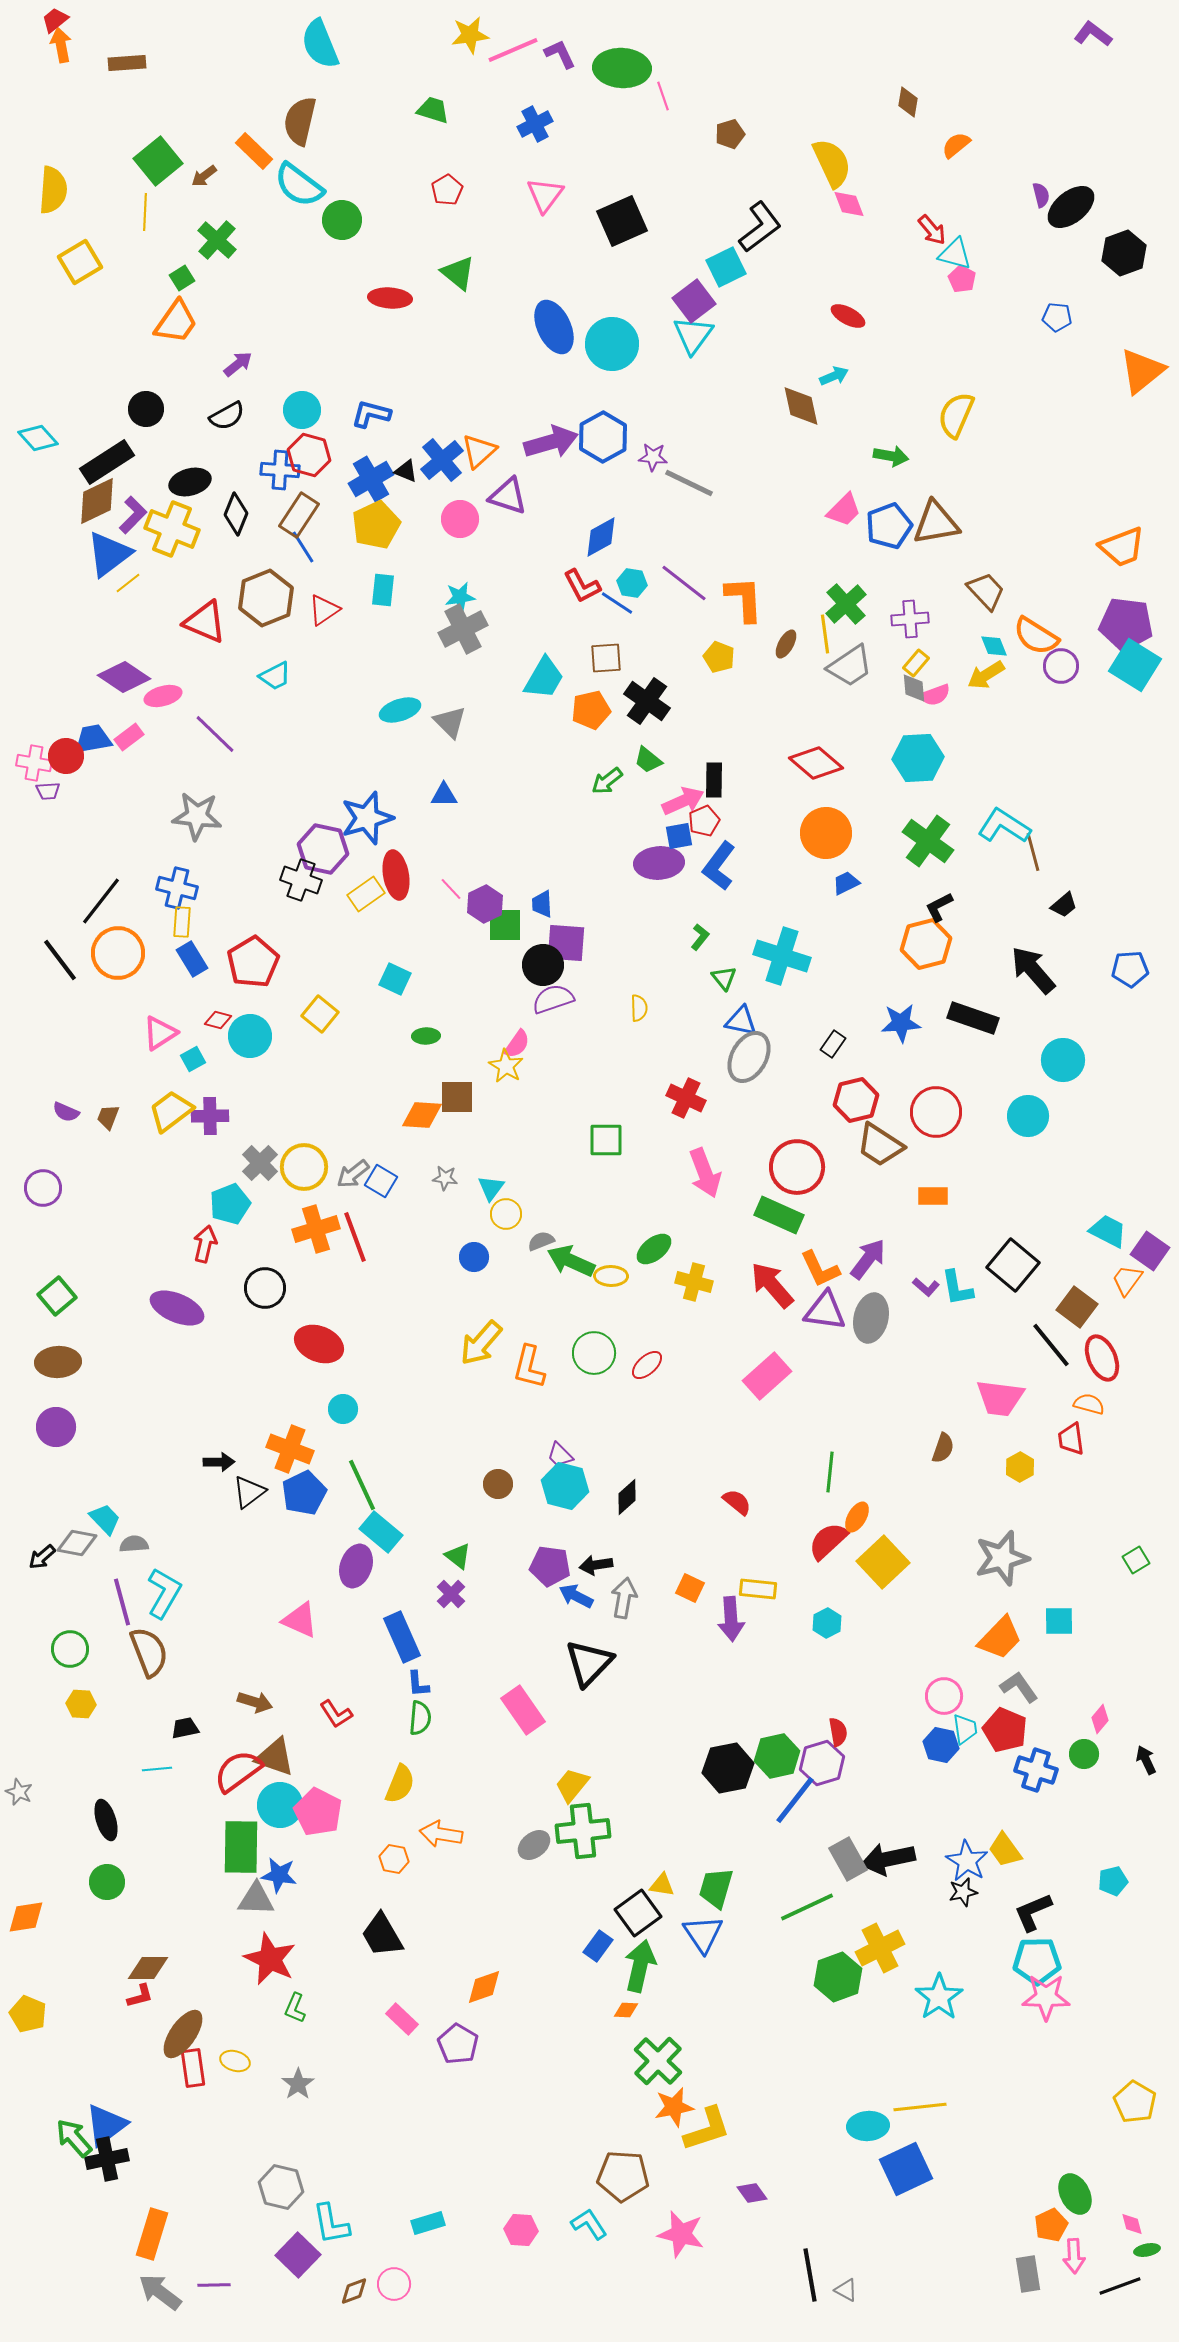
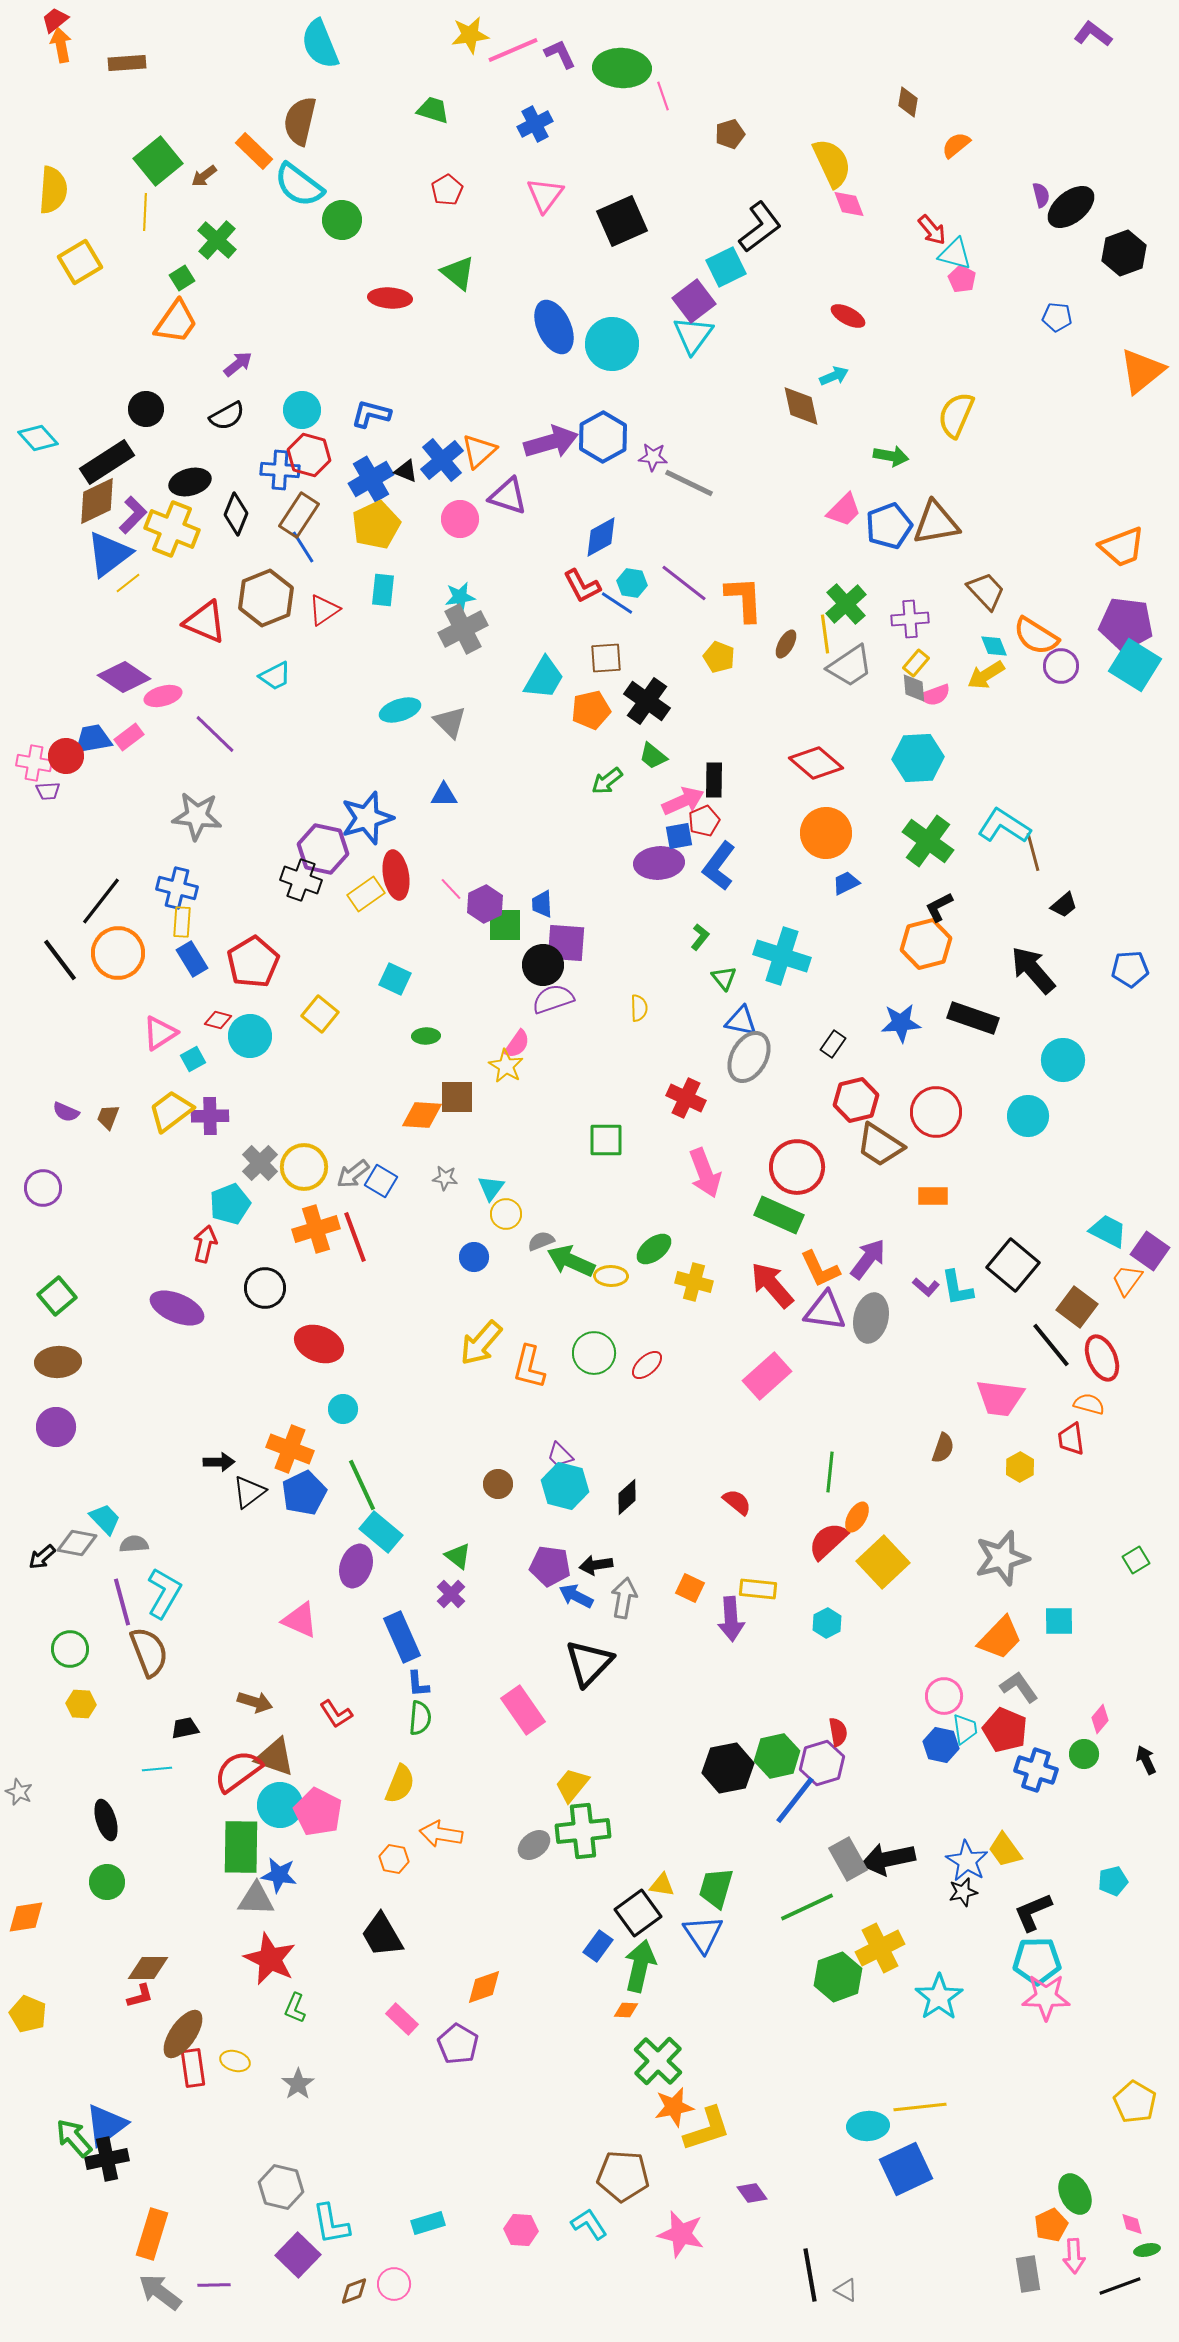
green trapezoid at (648, 760): moved 5 px right, 4 px up
